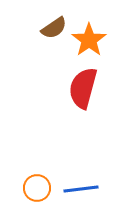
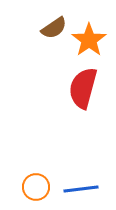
orange circle: moved 1 px left, 1 px up
